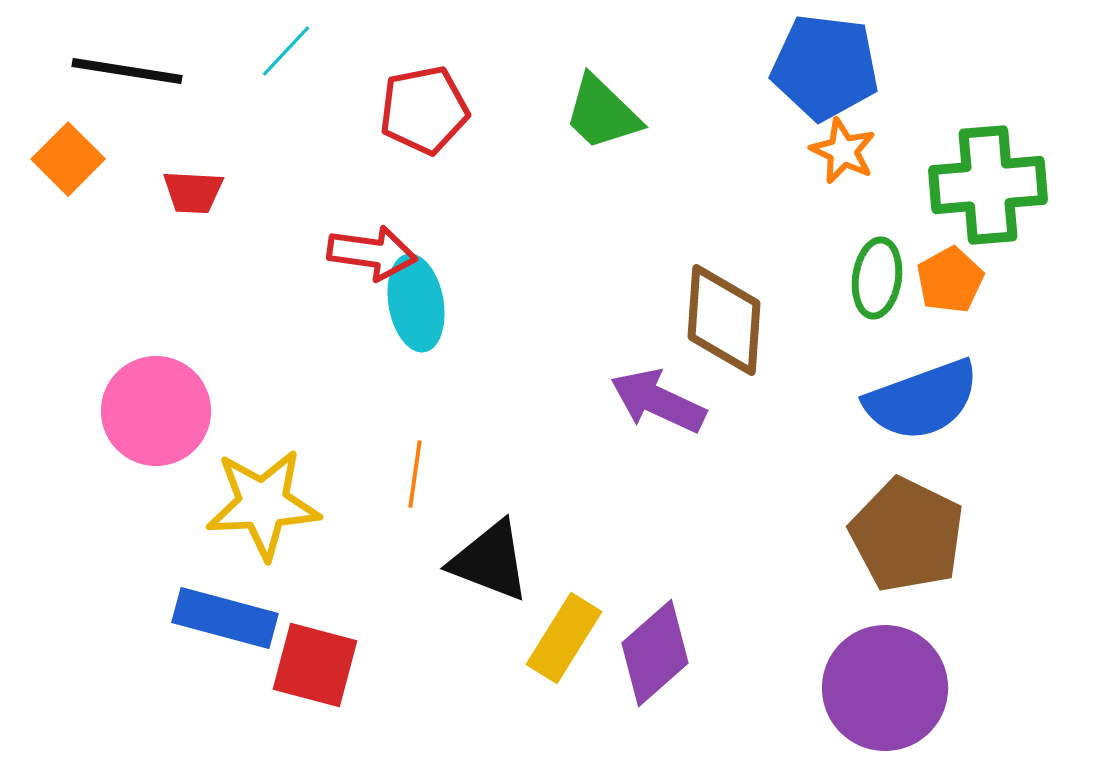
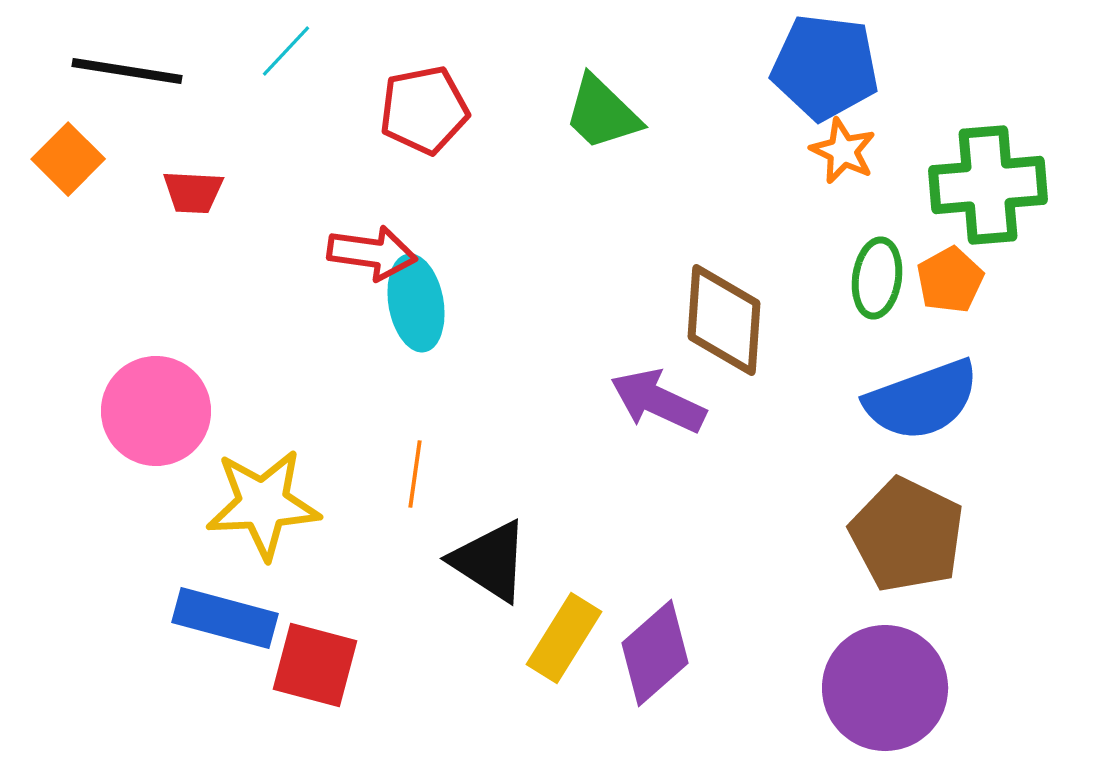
black triangle: rotated 12 degrees clockwise
